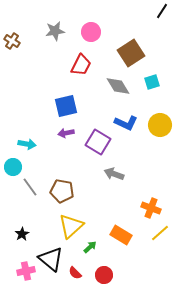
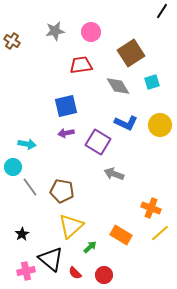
red trapezoid: rotated 125 degrees counterclockwise
